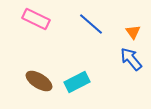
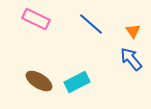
orange triangle: moved 1 px up
